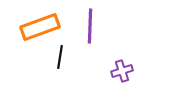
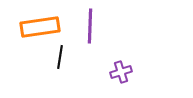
orange rectangle: rotated 12 degrees clockwise
purple cross: moved 1 px left, 1 px down
